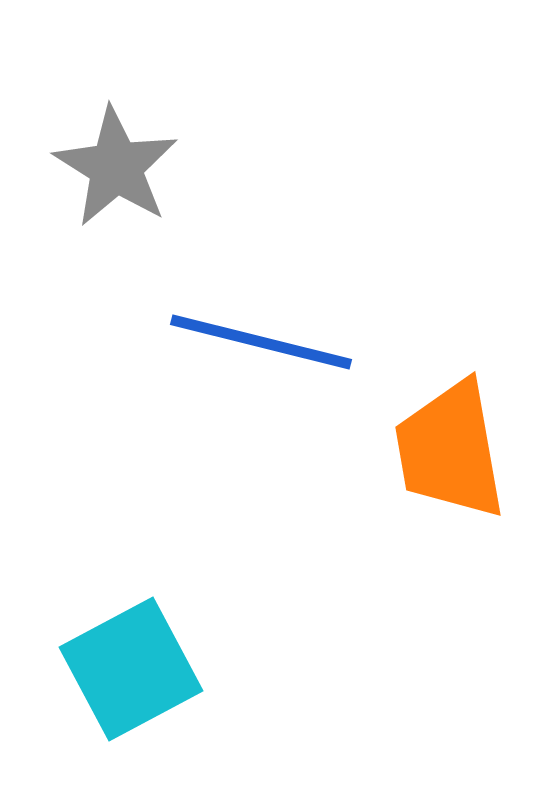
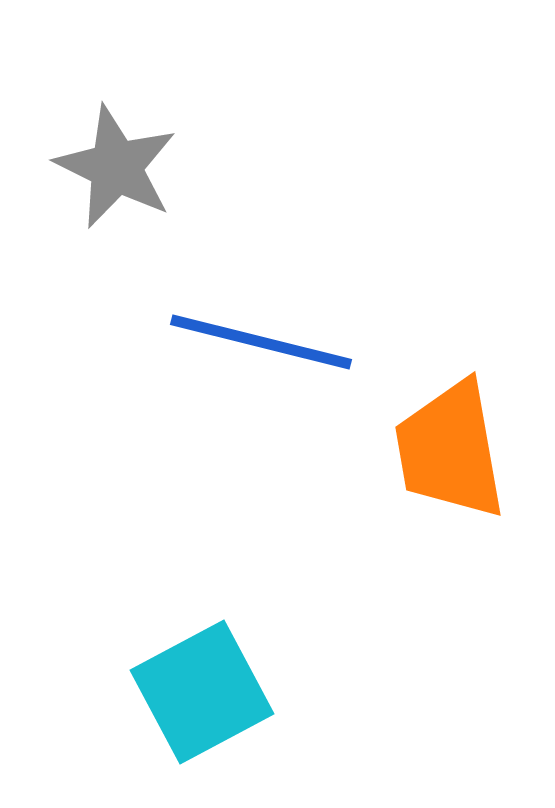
gray star: rotated 6 degrees counterclockwise
cyan square: moved 71 px right, 23 px down
